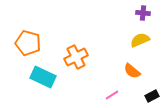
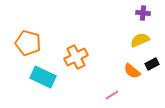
black rectangle: moved 32 px up
